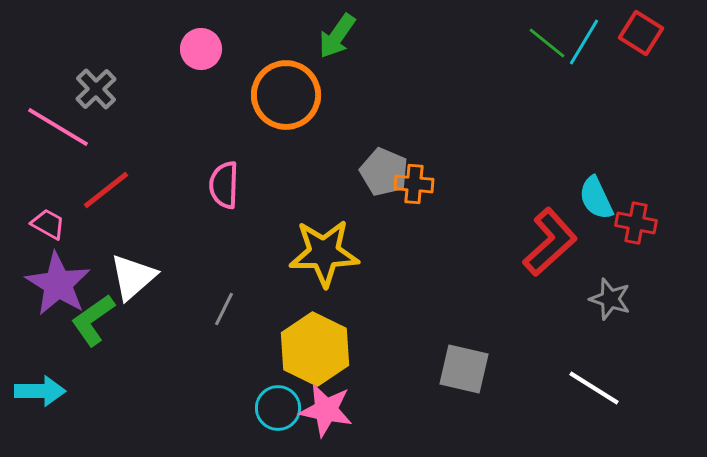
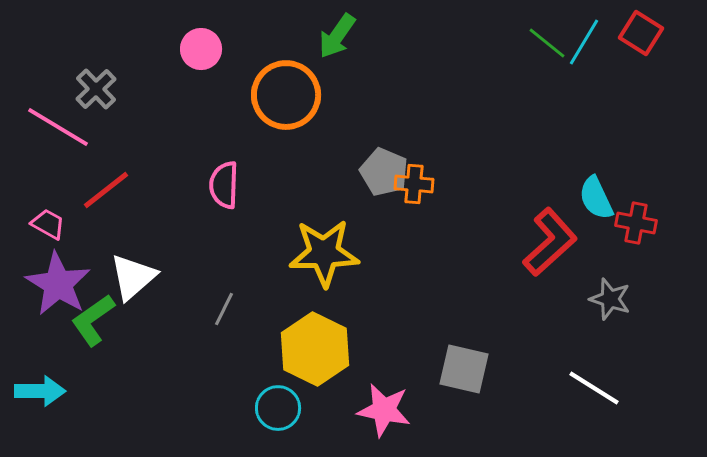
pink star: moved 58 px right
